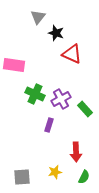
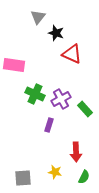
yellow star: rotated 24 degrees clockwise
gray square: moved 1 px right, 1 px down
